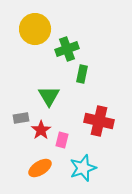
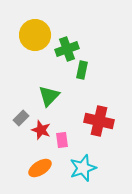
yellow circle: moved 6 px down
green rectangle: moved 4 px up
green triangle: rotated 15 degrees clockwise
gray rectangle: rotated 35 degrees counterclockwise
red star: rotated 18 degrees counterclockwise
pink rectangle: rotated 21 degrees counterclockwise
